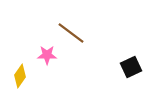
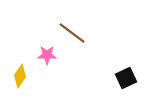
brown line: moved 1 px right
black square: moved 5 px left, 11 px down
